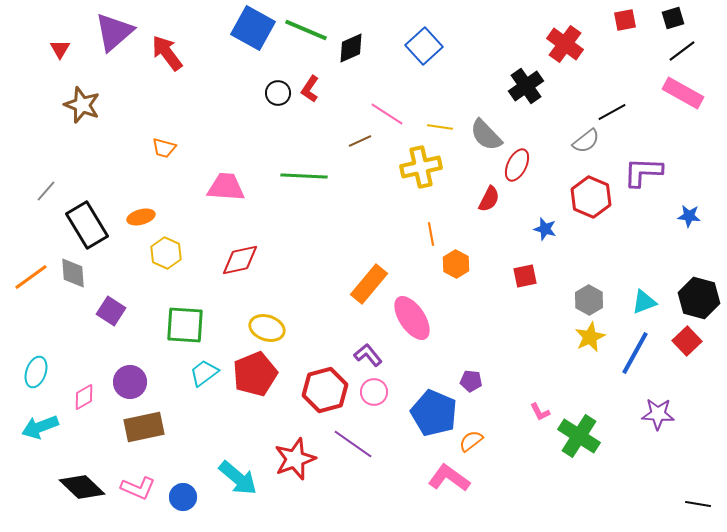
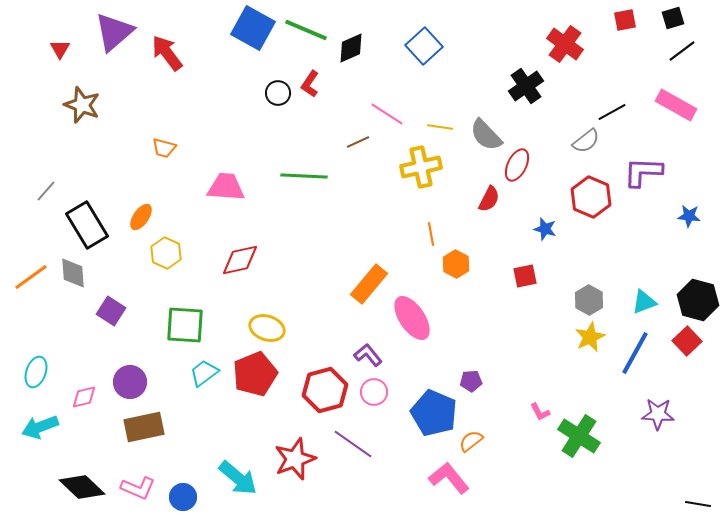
red L-shape at (310, 89): moved 5 px up
pink rectangle at (683, 93): moved 7 px left, 12 px down
brown line at (360, 141): moved 2 px left, 1 px down
orange ellipse at (141, 217): rotated 40 degrees counterclockwise
black hexagon at (699, 298): moved 1 px left, 2 px down
purple pentagon at (471, 381): rotated 10 degrees counterclockwise
pink diamond at (84, 397): rotated 16 degrees clockwise
pink L-shape at (449, 478): rotated 15 degrees clockwise
